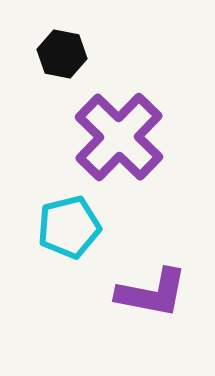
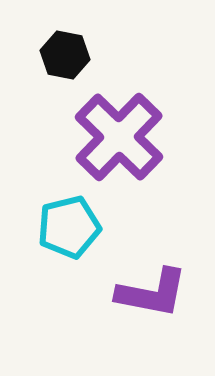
black hexagon: moved 3 px right, 1 px down
